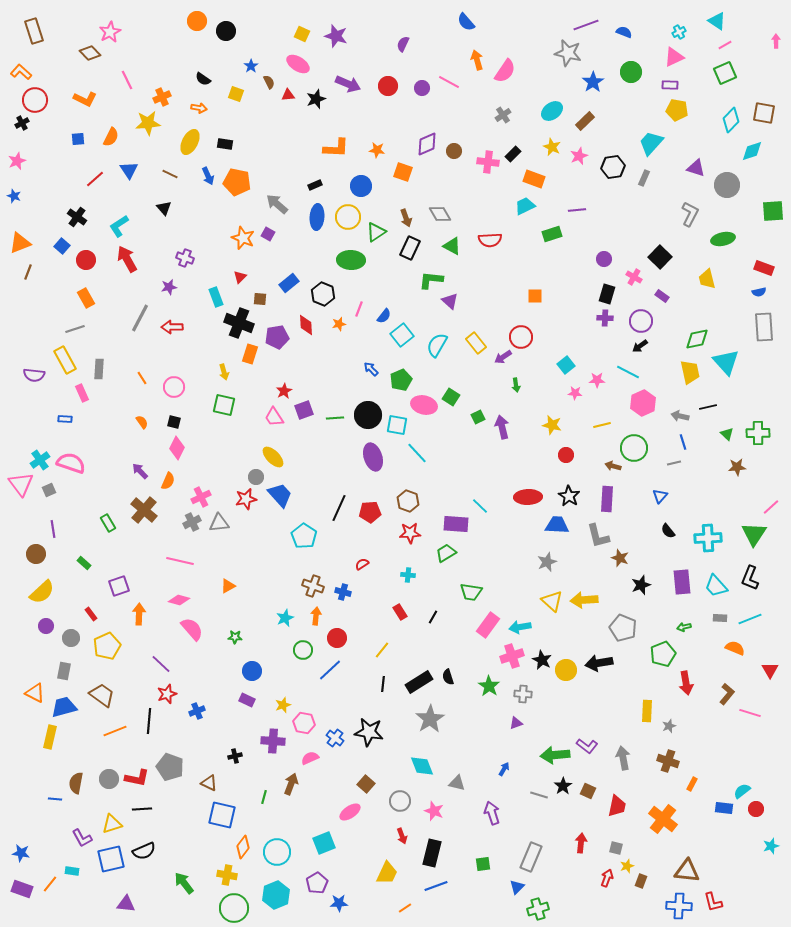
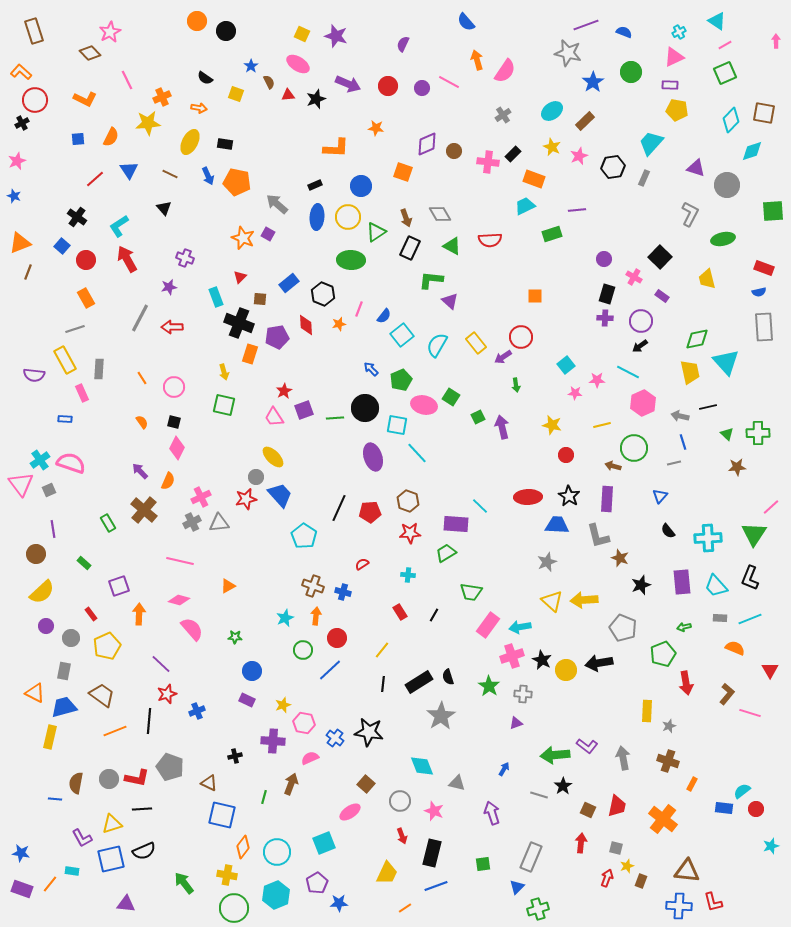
black semicircle at (203, 79): moved 2 px right, 1 px up
orange star at (377, 150): moved 1 px left, 22 px up
black circle at (368, 415): moved 3 px left, 7 px up
black line at (433, 617): moved 1 px right, 2 px up
gray star at (430, 719): moved 11 px right, 3 px up
brown square at (588, 791): moved 19 px down
